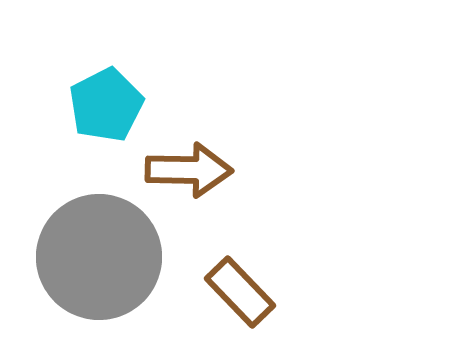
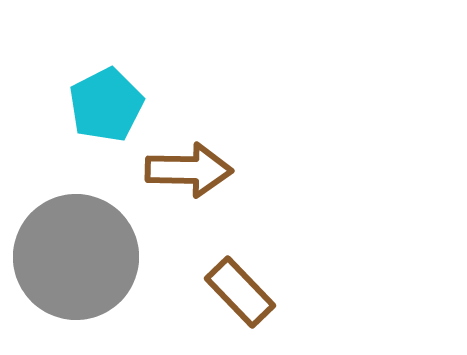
gray circle: moved 23 px left
